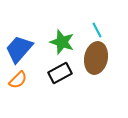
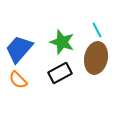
orange semicircle: rotated 90 degrees clockwise
